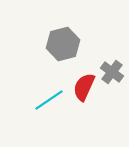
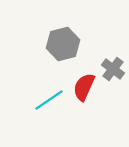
gray cross: moved 1 px right, 3 px up
